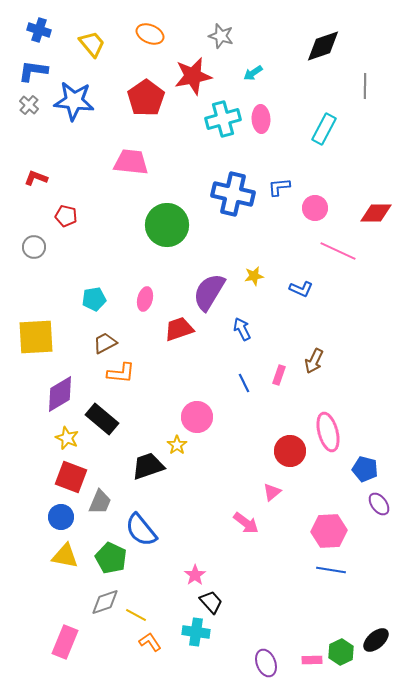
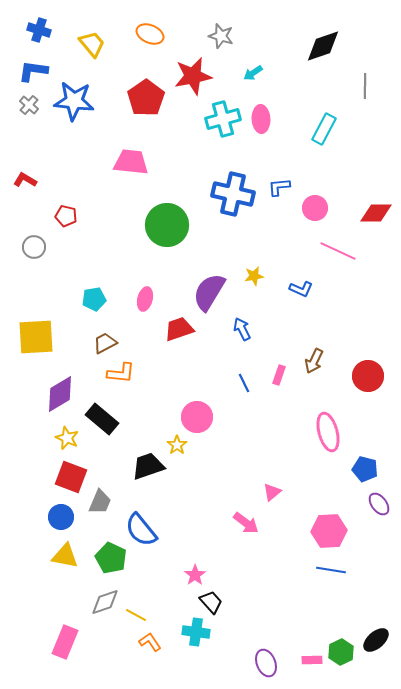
red L-shape at (36, 178): moved 11 px left, 2 px down; rotated 10 degrees clockwise
red circle at (290, 451): moved 78 px right, 75 px up
